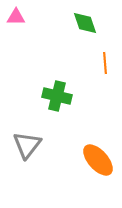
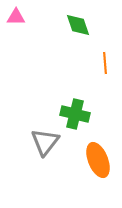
green diamond: moved 7 px left, 2 px down
green cross: moved 18 px right, 18 px down
gray triangle: moved 18 px right, 3 px up
orange ellipse: rotated 20 degrees clockwise
